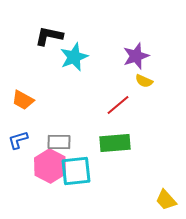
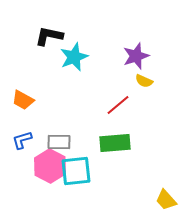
blue L-shape: moved 4 px right
